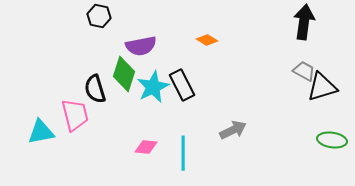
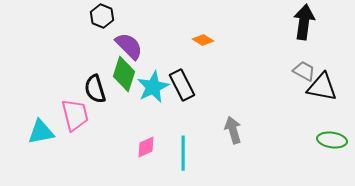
black hexagon: moved 3 px right; rotated 10 degrees clockwise
orange diamond: moved 4 px left
purple semicircle: moved 12 px left; rotated 124 degrees counterclockwise
black triangle: rotated 28 degrees clockwise
gray arrow: rotated 80 degrees counterclockwise
pink diamond: rotated 30 degrees counterclockwise
